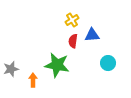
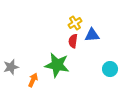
yellow cross: moved 3 px right, 3 px down
cyan circle: moved 2 px right, 6 px down
gray star: moved 2 px up
orange arrow: rotated 24 degrees clockwise
